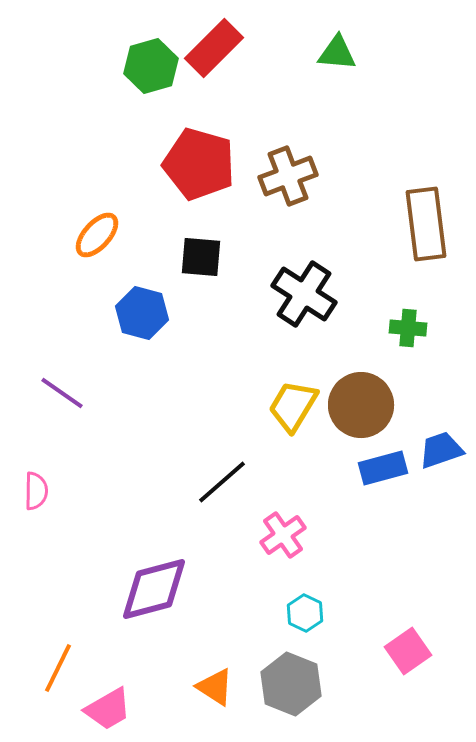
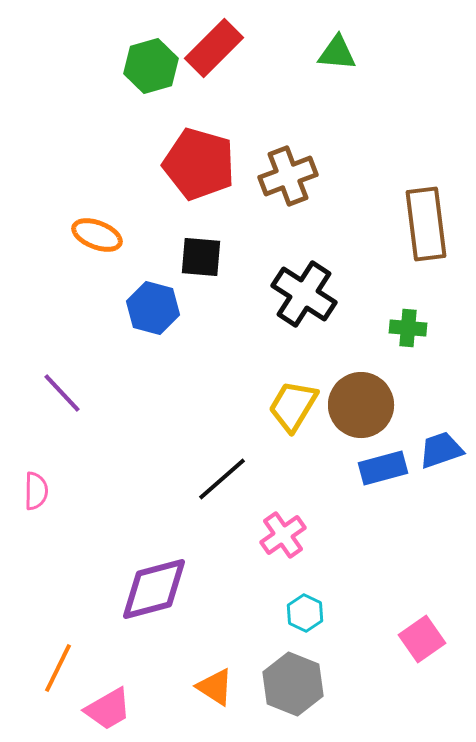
orange ellipse: rotated 69 degrees clockwise
blue hexagon: moved 11 px right, 5 px up
purple line: rotated 12 degrees clockwise
black line: moved 3 px up
pink square: moved 14 px right, 12 px up
gray hexagon: moved 2 px right
